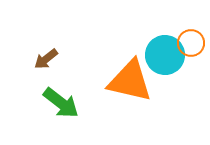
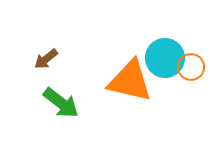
orange circle: moved 24 px down
cyan circle: moved 3 px down
